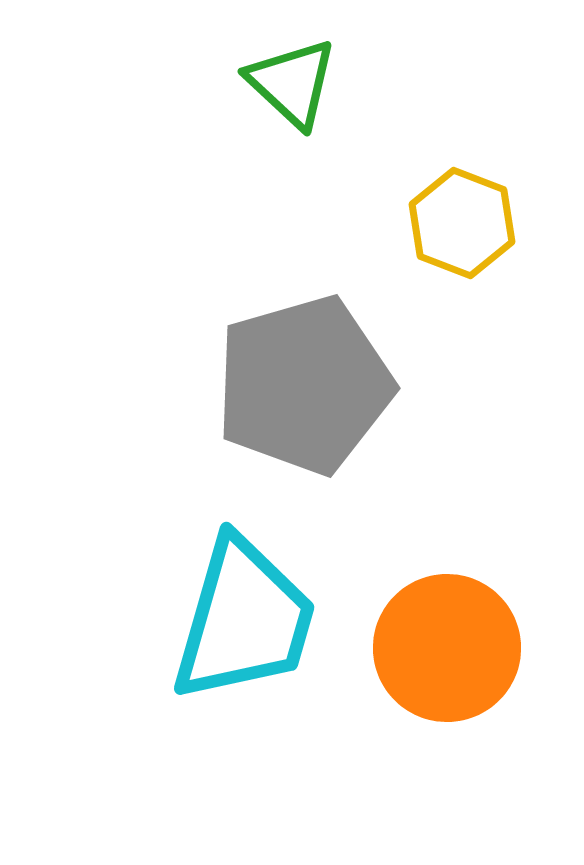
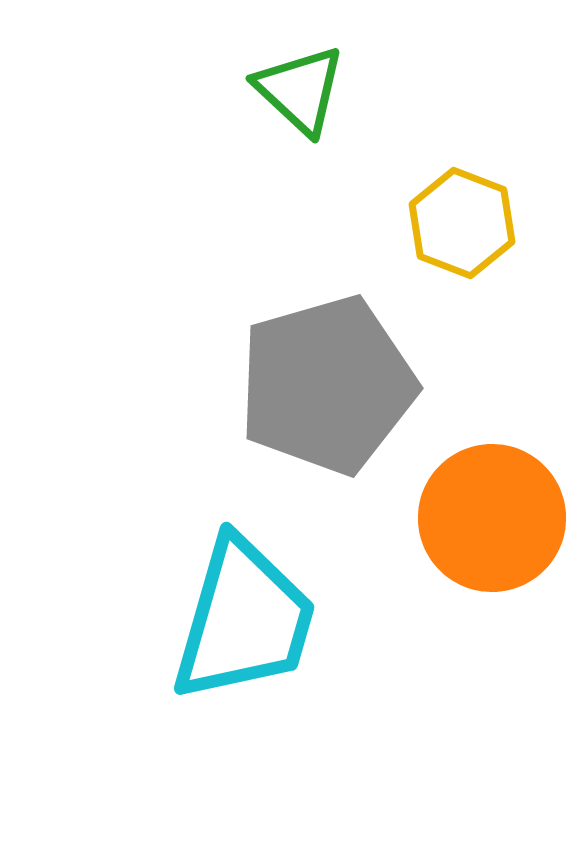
green triangle: moved 8 px right, 7 px down
gray pentagon: moved 23 px right
orange circle: moved 45 px right, 130 px up
